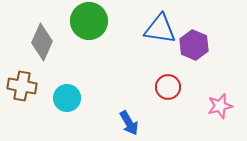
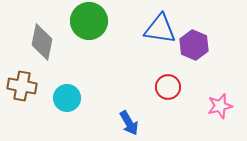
gray diamond: rotated 12 degrees counterclockwise
